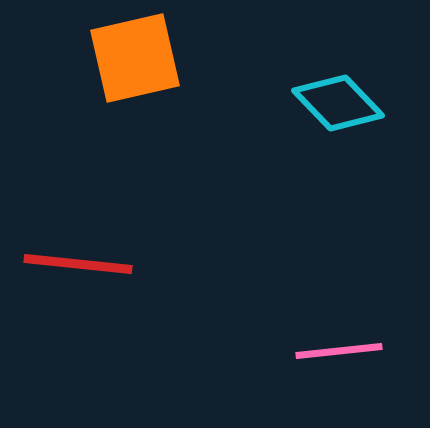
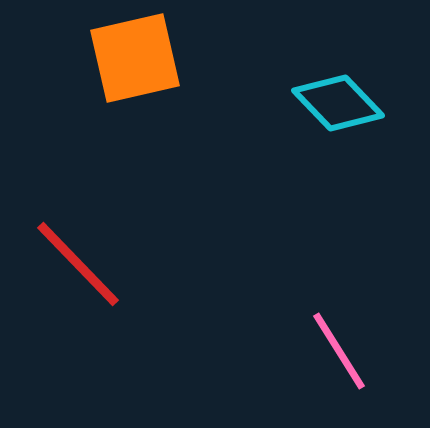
red line: rotated 40 degrees clockwise
pink line: rotated 64 degrees clockwise
